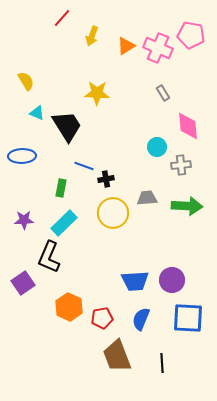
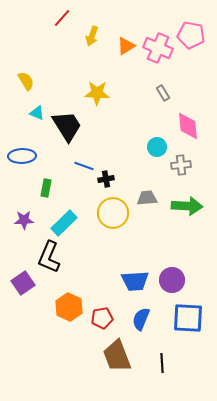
green rectangle: moved 15 px left
